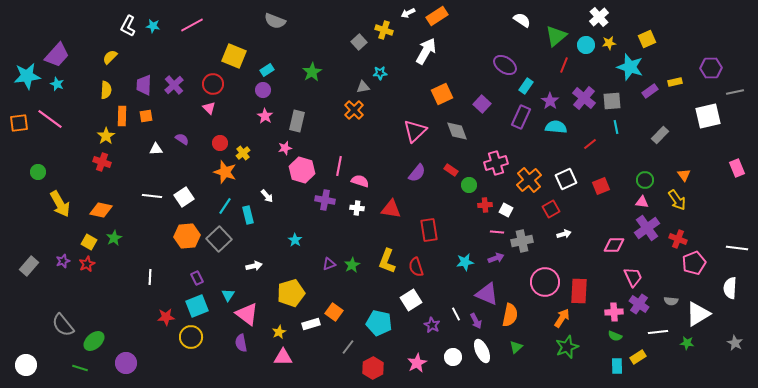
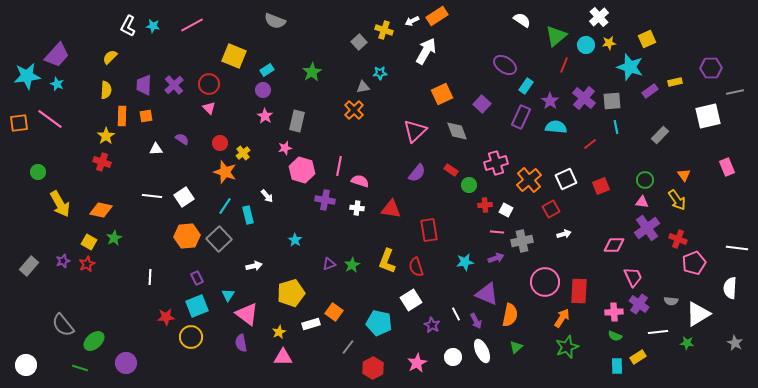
white arrow at (408, 13): moved 4 px right, 8 px down
red circle at (213, 84): moved 4 px left
pink rectangle at (737, 168): moved 10 px left, 1 px up
